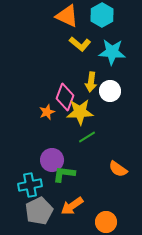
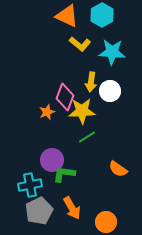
yellow star: moved 2 px right, 1 px up
orange arrow: moved 2 px down; rotated 85 degrees counterclockwise
